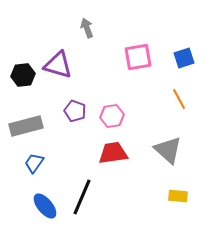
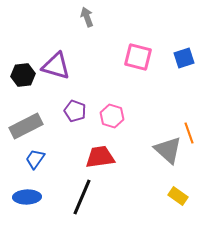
gray arrow: moved 11 px up
pink square: rotated 24 degrees clockwise
purple triangle: moved 2 px left, 1 px down
orange line: moved 10 px right, 34 px down; rotated 10 degrees clockwise
pink hexagon: rotated 25 degrees clockwise
gray rectangle: rotated 12 degrees counterclockwise
red trapezoid: moved 13 px left, 4 px down
blue trapezoid: moved 1 px right, 4 px up
yellow rectangle: rotated 30 degrees clockwise
blue ellipse: moved 18 px left, 9 px up; rotated 52 degrees counterclockwise
